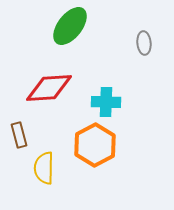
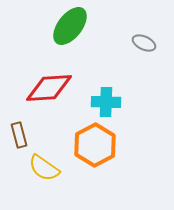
gray ellipse: rotated 60 degrees counterclockwise
yellow semicircle: rotated 56 degrees counterclockwise
